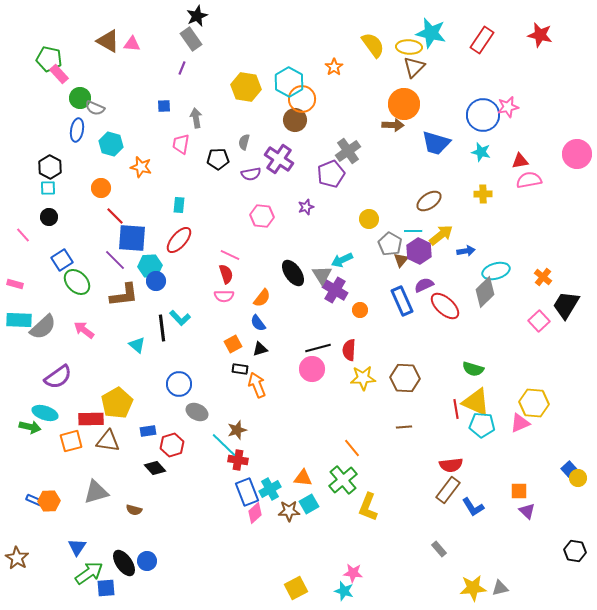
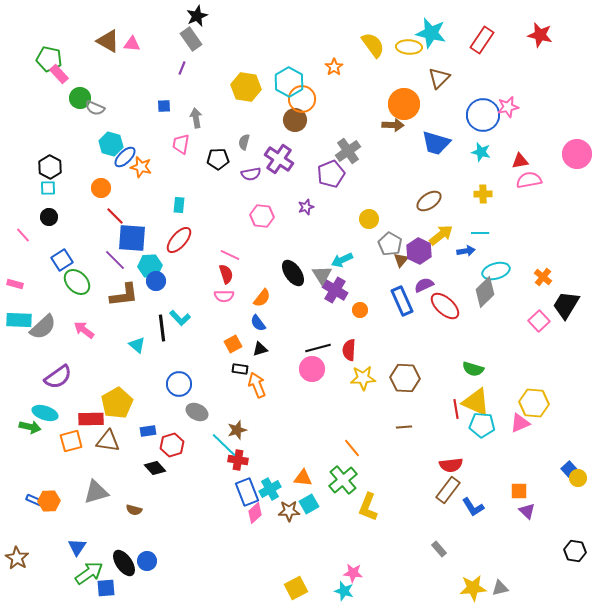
brown triangle at (414, 67): moved 25 px right, 11 px down
blue ellipse at (77, 130): moved 48 px right, 27 px down; rotated 35 degrees clockwise
cyan line at (413, 231): moved 67 px right, 2 px down
